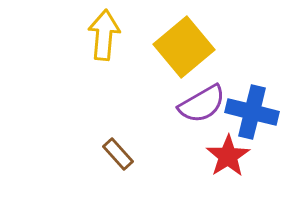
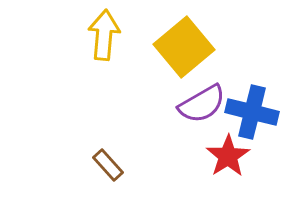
brown rectangle: moved 10 px left, 11 px down
